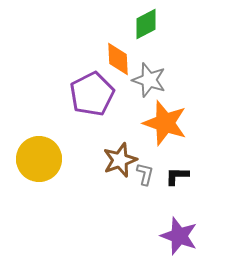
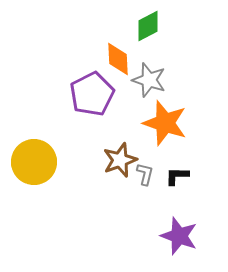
green diamond: moved 2 px right, 2 px down
yellow circle: moved 5 px left, 3 px down
